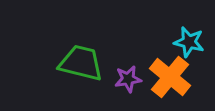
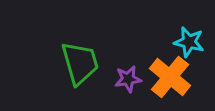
green trapezoid: moved 1 px left; rotated 60 degrees clockwise
